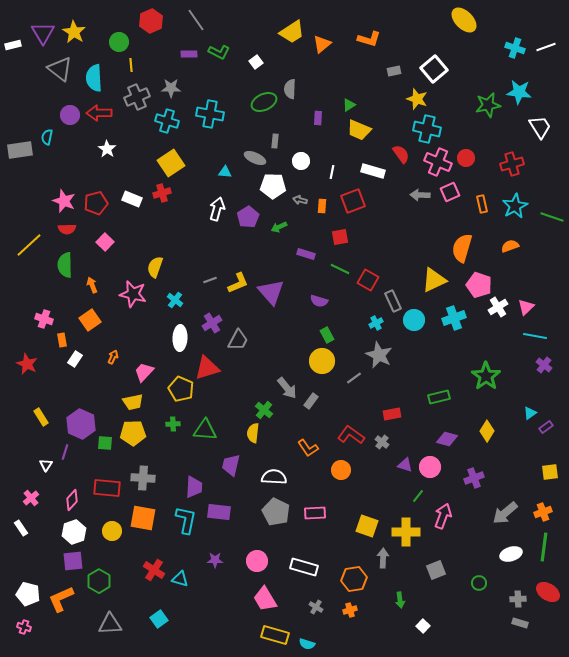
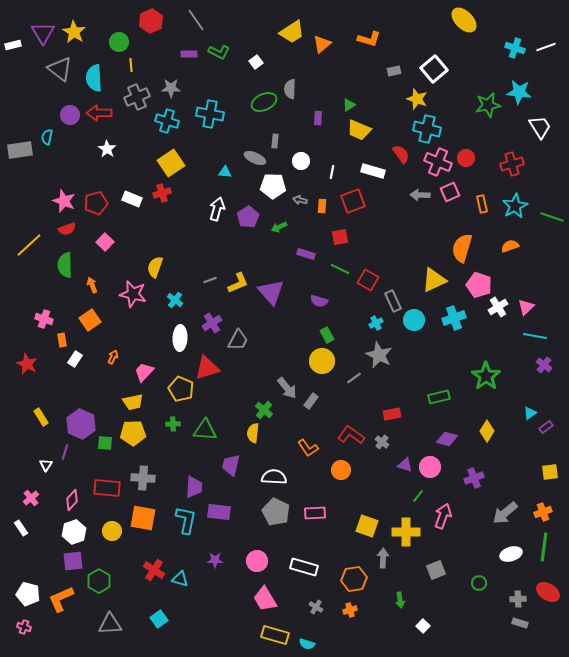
red semicircle at (67, 229): rotated 18 degrees counterclockwise
